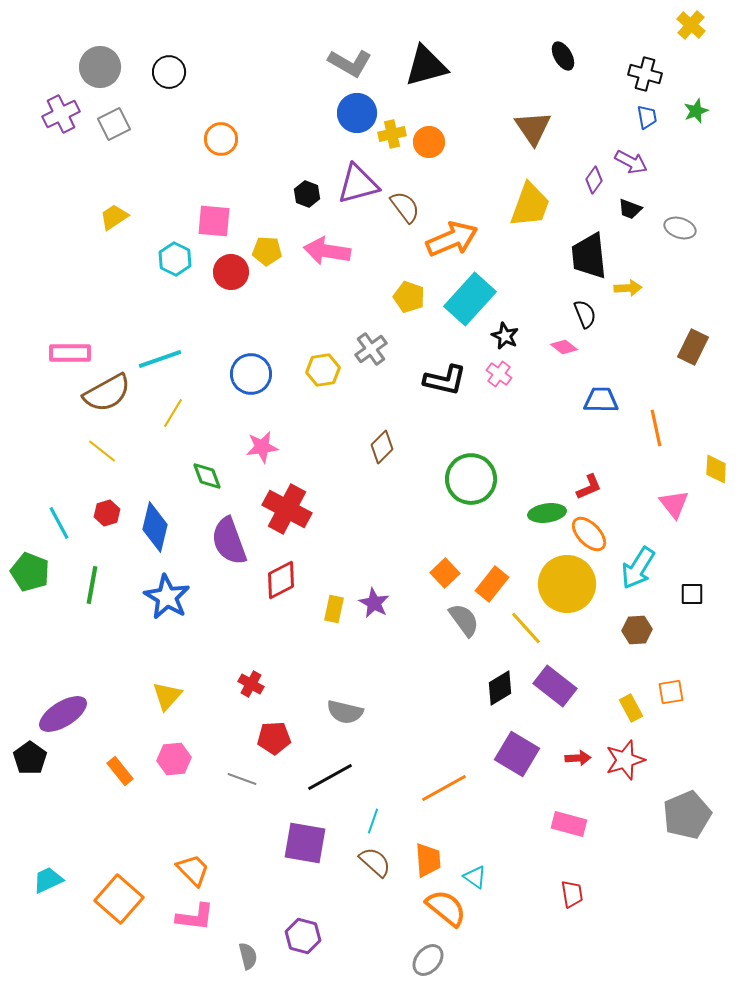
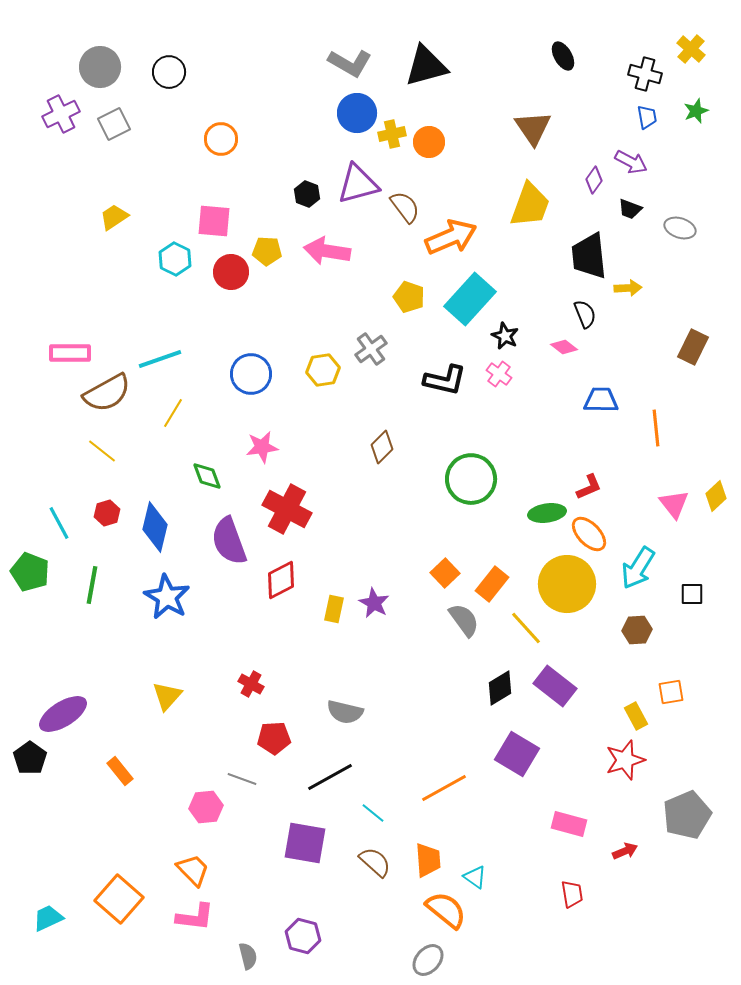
yellow cross at (691, 25): moved 24 px down
orange arrow at (452, 239): moved 1 px left, 2 px up
orange line at (656, 428): rotated 6 degrees clockwise
yellow diamond at (716, 469): moved 27 px down; rotated 44 degrees clockwise
yellow rectangle at (631, 708): moved 5 px right, 8 px down
red arrow at (578, 758): moved 47 px right, 93 px down; rotated 20 degrees counterclockwise
pink hexagon at (174, 759): moved 32 px right, 48 px down
cyan line at (373, 821): moved 8 px up; rotated 70 degrees counterclockwise
cyan trapezoid at (48, 880): moved 38 px down
orange semicircle at (446, 908): moved 2 px down
